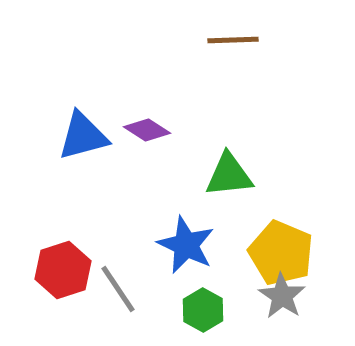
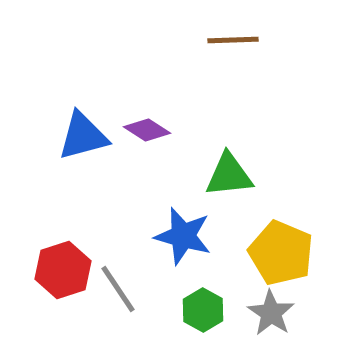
blue star: moved 3 px left, 9 px up; rotated 10 degrees counterclockwise
gray star: moved 11 px left, 17 px down
